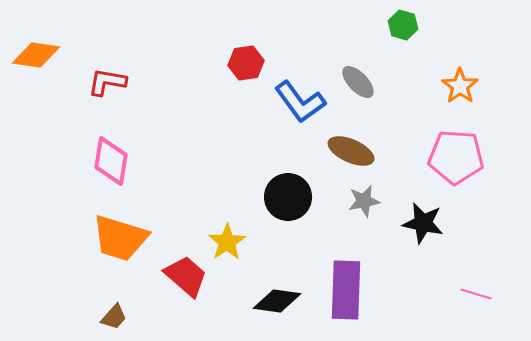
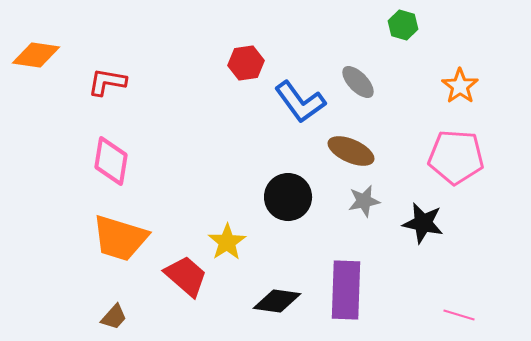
pink line: moved 17 px left, 21 px down
